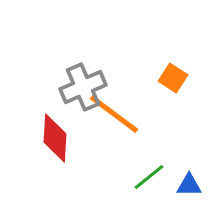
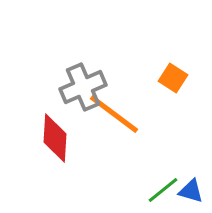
green line: moved 14 px right, 13 px down
blue triangle: moved 2 px right, 6 px down; rotated 16 degrees clockwise
